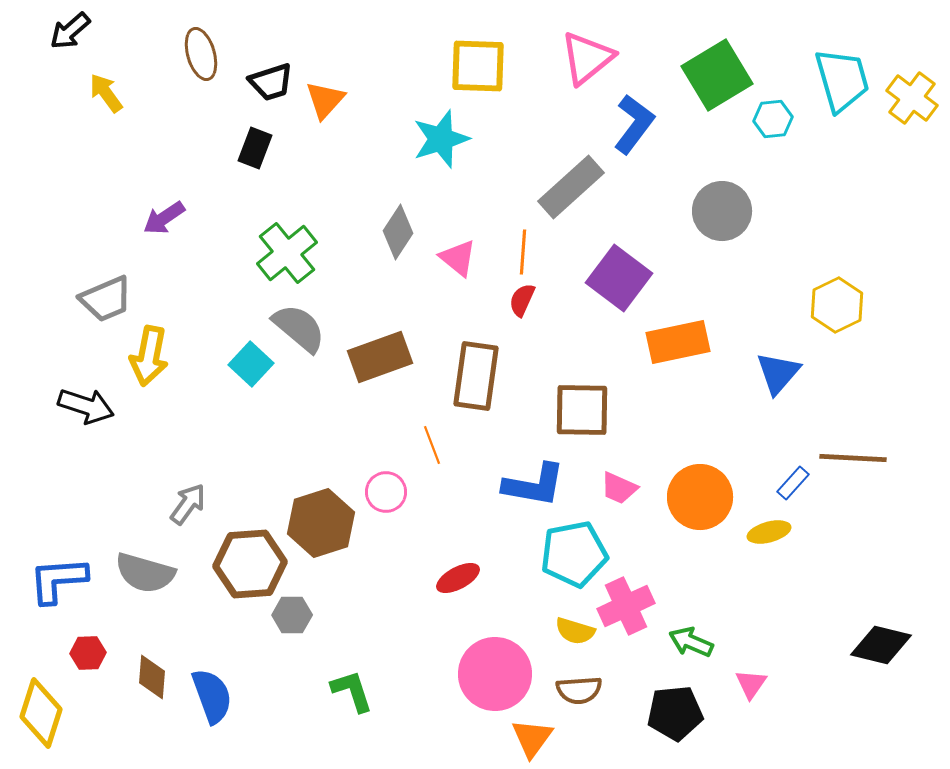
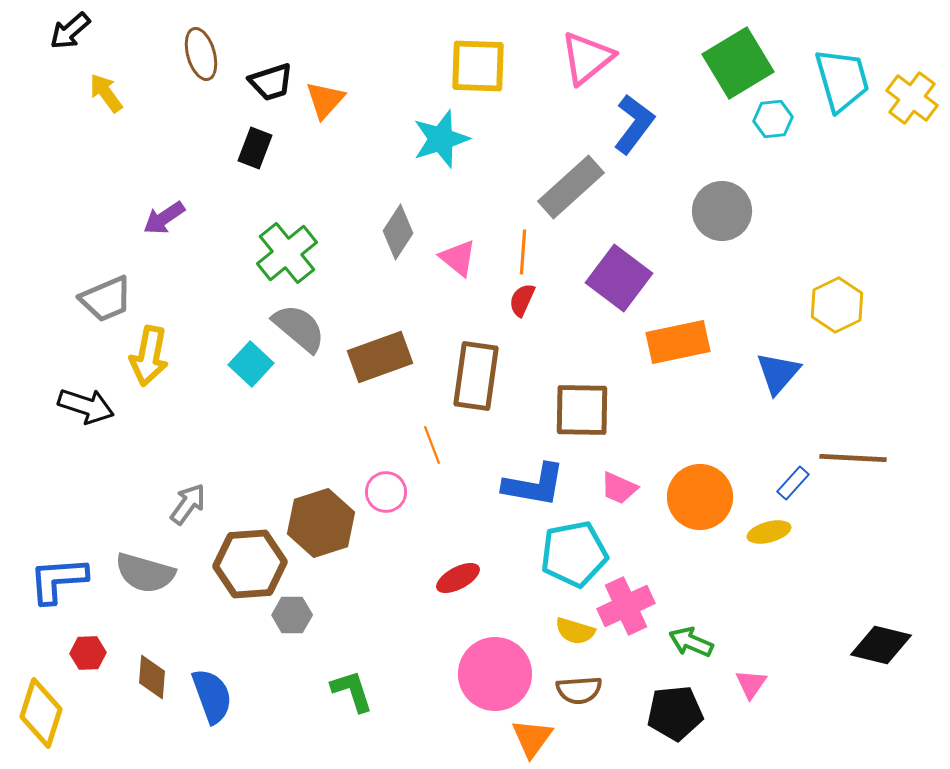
green square at (717, 75): moved 21 px right, 12 px up
